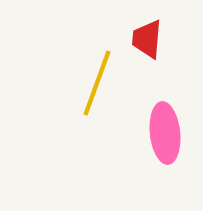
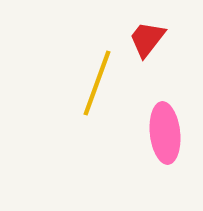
red trapezoid: rotated 33 degrees clockwise
